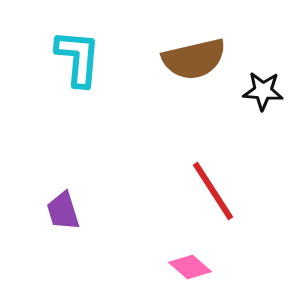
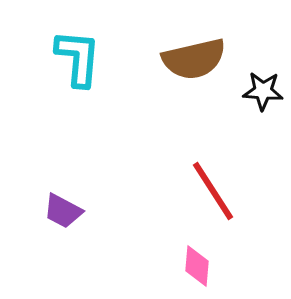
purple trapezoid: rotated 45 degrees counterclockwise
pink diamond: moved 7 px right, 1 px up; rotated 54 degrees clockwise
